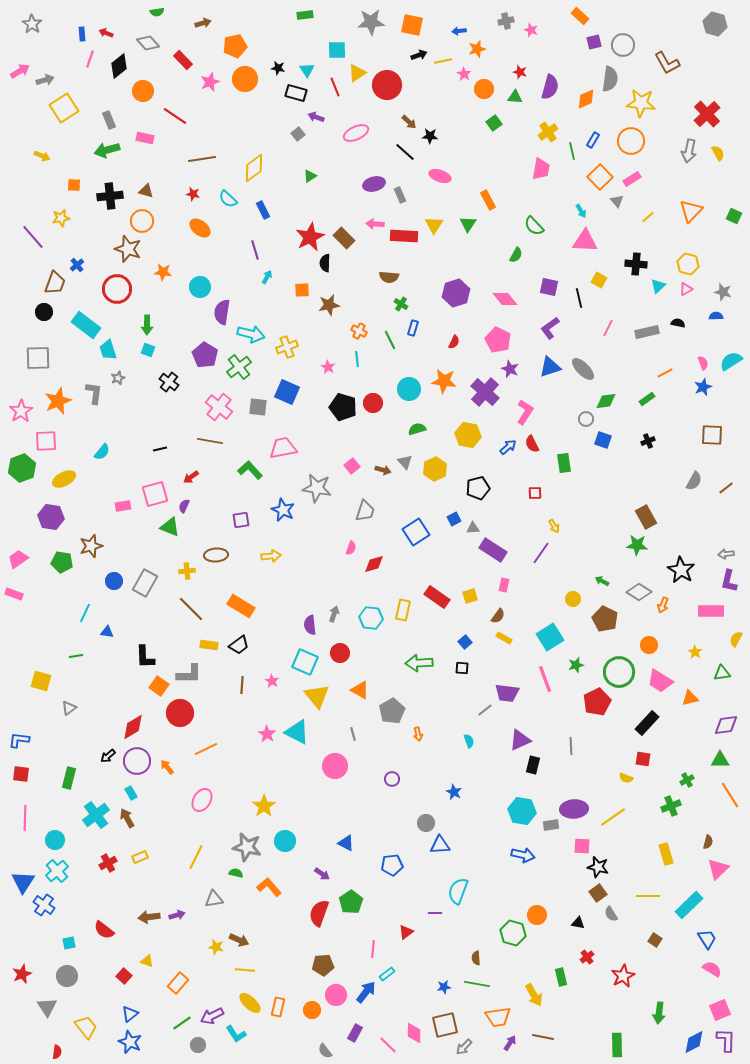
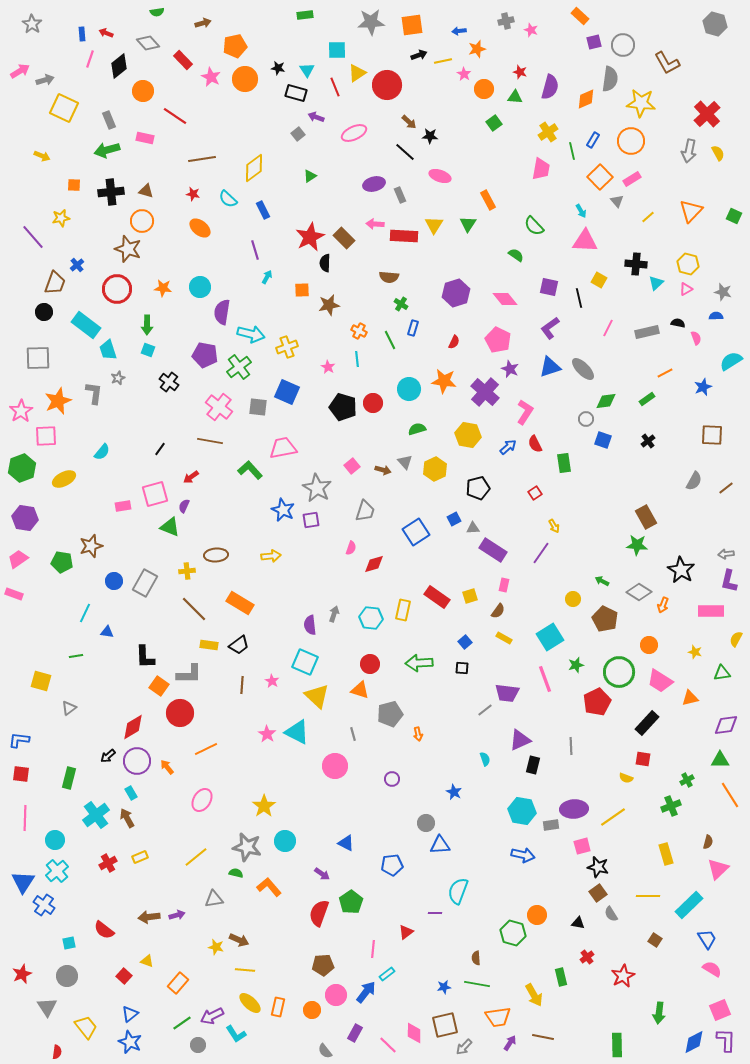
orange square at (412, 25): rotated 20 degrees counterclockwise
pink star at (210, 82): moved 1 px right, 5 px up; rotated 24 degrees counterclockwise
yellow square at (64, 108): rotated 32 degrees counterclockwise
pink ellipse at (356, 133): moved 2 px left
black cross at (110, 196): moved 1 px right, 4 px up
green semicircle at (516, 255): rotated 84 degrees counterclockwise
orange star at (163, 272): moved 16 px down
cyan triangle at (658, 286): moved 2 px left, 3 px up
purple pentagon at (205, 355): rotated 20 degrees counterclockwise
pink semicircle at (703, 363): moved 7 px left, 25 px up
pink square at (46, 441): moved 5 px up
black cross at (648, 441): rotated 16 degrees counterclockwise
red semicircle at (532, 444): moved 3 px right
black line at (160, 449): rotated 40 degrees counterclockwise
gray star at (317, 488): rotated 20 degrees clockwise
red square at (535, 493): rotated 32 degrees counterclockwise
purple hexagon at (51, 517): moved 26 px left, 1 px down
purple square at (241, 520): moved 70 px right
orange rectangle at (241, 606): moved 1 px left, 3 px up
brown line at (191, 609): moved 3 px right
brown semicircle at (498, 616): moved 5 px up
yellow star at (695, 652): rotated 16 degrees counterclockwise
red circle at (340, 653): moved 30 px right, 11 px down
orange triangle at (360, 690): rotated 12 degrees counterclockwise
yellow triangle at (317, 696): rotated 8 degrees counterclockwise
gray pentagon at (392, 711): moved 2 px left, 3 px down; rotated 15 degrees clockwise
cyan semicircle at (469, 741): moved 16 px right, 18 px down
pink square at (582, 846): rotated 18 degrees counterclockwise
yellow line at (196, 857): rotated 25 degrees clockwise
